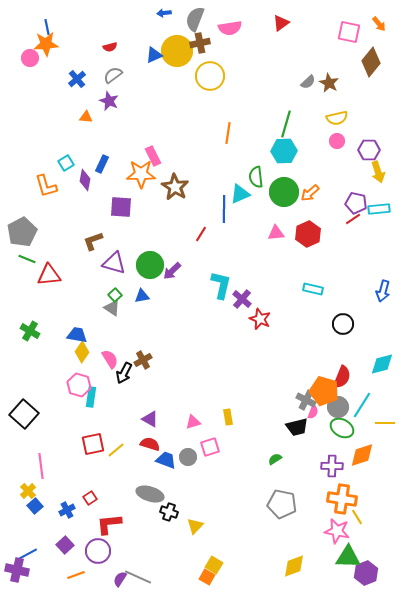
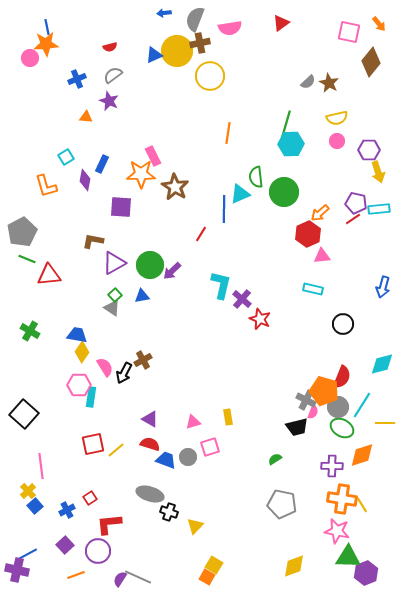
blue cross at (77, 79): rotated 18 degrees clockwise
cyan hexagon at (284, 151): moved 7 px right, 7 px up
cyan square at (66, 163): moved 6 px up
orange arrow at (310, 193): moved 10 px right, 20 px down
pink triangle at (276, 233): moved 46 px right, 23 px down
brown L-shape at (93, 241): rotated 30 degrees clockwise
purple triangle at (114, 263): rotated 45 degrees counterclockwise
blue arrow at (383, 291): moved 4 px up
pink semicircle at (110, 359): moved 5 px left, 8 px down
pink hexagon at (79, 385): rotated 15 degrees counterclockwise
yellow line at (357, 517): moved 5 px right, 12 px up
